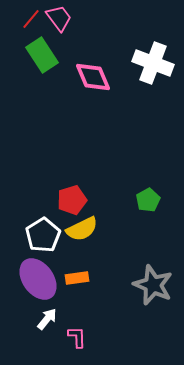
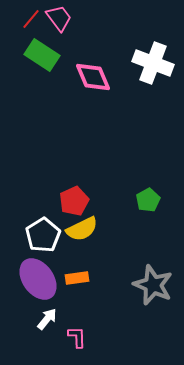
green rectangle: rotated 24 degrees counterclockwise
red pentagon: moved 2 px right, 1 px down; rotated 8 degrees counterclockwise
